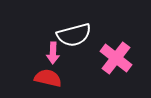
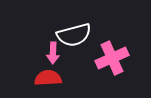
pink cross: moved 4 px left; rotated 28 degrees clockwise
red semicircle: rotated 16 degrees counterclockwise
